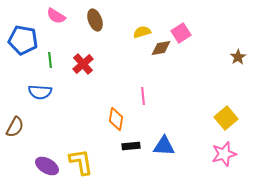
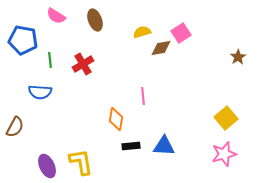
red cross: rotated 10 degrees clockwise
purple ellipse: rotated 35 degrees clockwise
